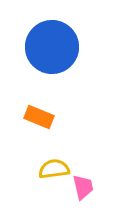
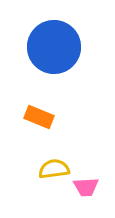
blue circle: moved 2 px right
pink trapezoid: moved 3 px right; rotated 100 degrees clockwise
